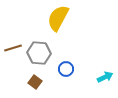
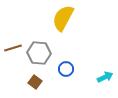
yellow semicircle: moved 5 px right
